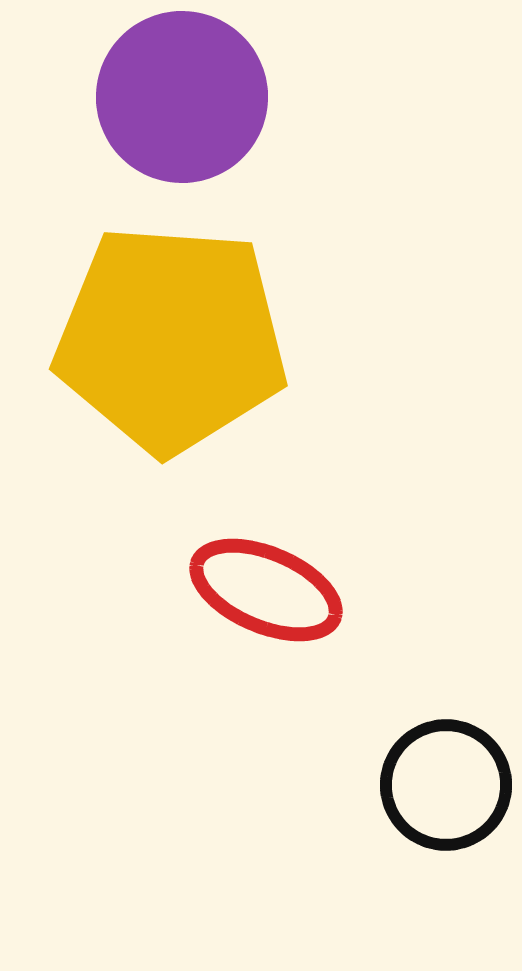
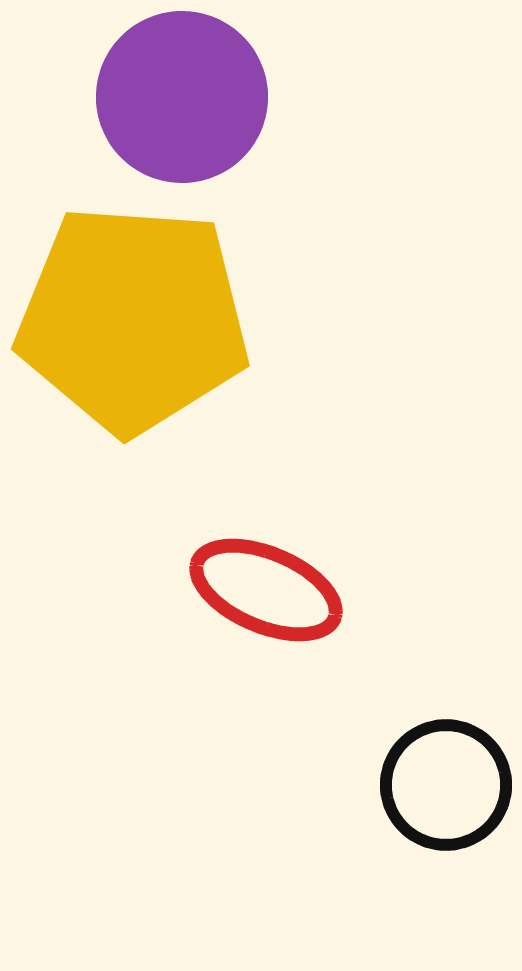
yellow pentagon: moved 38 px left, 20 px up
